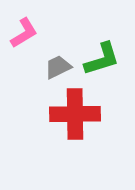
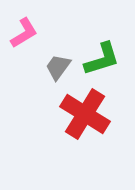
gray trapezoid: rotated 28 degrees counterclockwise
red cross: moved 10 px right; rotated 33 degrees clockwise
